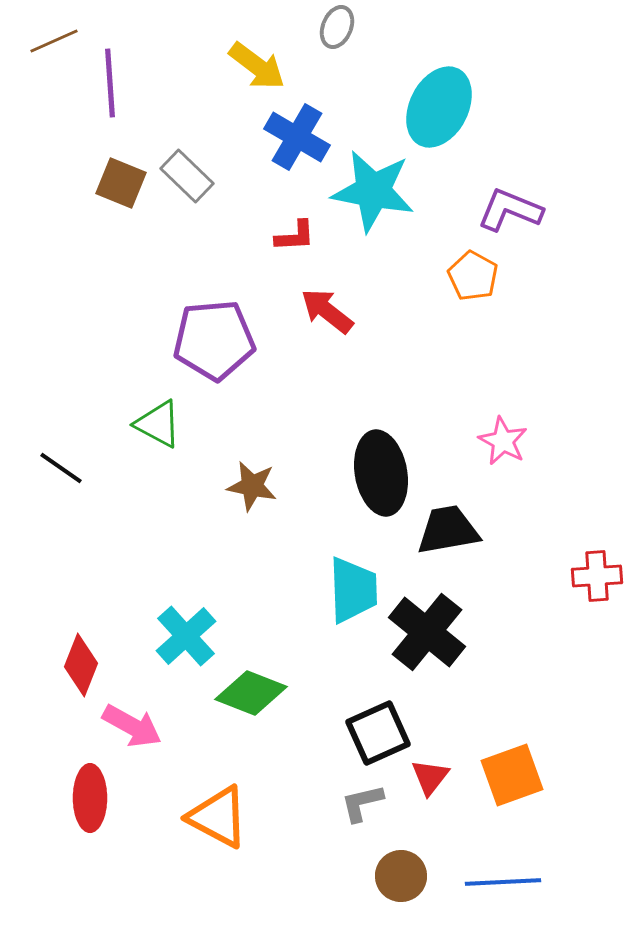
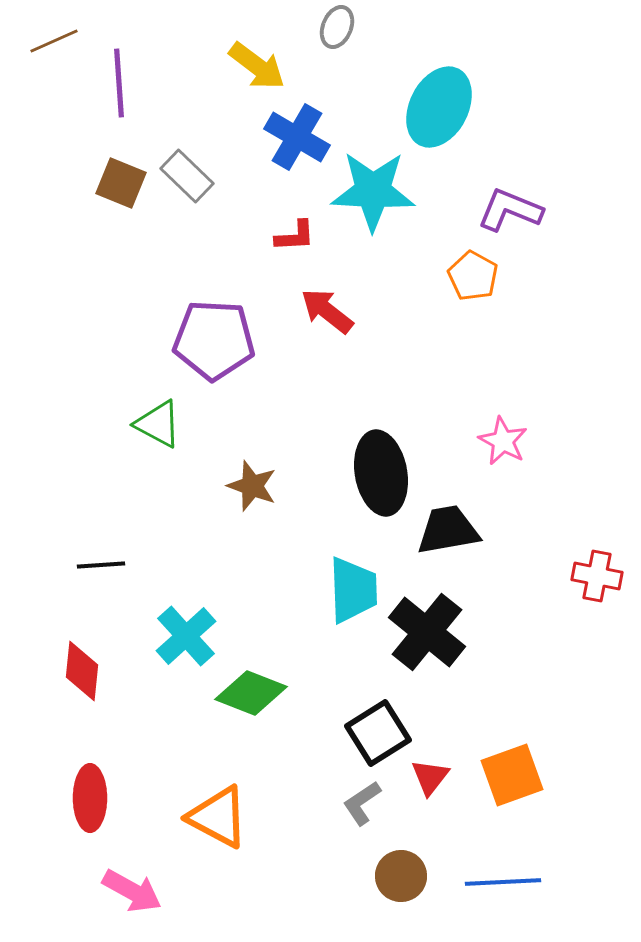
purple line: moved 9 px right
cyan star: rotated 8 degrees counterclockwise
purple pentagon: rotated 8 degrees clockwise
black line: moved 40 px right, 97 px down; rotated 39 degrees counterclockwise
brown star: rotated 9 degrees clockwise
red cross: rotated 15 degrees clockwise
red diamond: moved 1 px right, 6 px down; rotated 16 degrees counterclockwise
pink arrow: moved 165 px down
black square: rotated 8 degrees counterclockwise
gray L-shape: rotated 21 degrees counterclockwise
